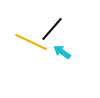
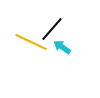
cyan arrow: moved 5 px up
